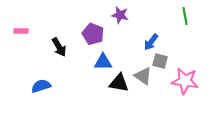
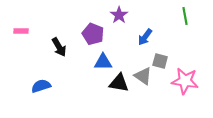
purple star: moved 1 px left; rotated 24 degrees clockwise
blue arrow: moved 6 px left, 5 px up
